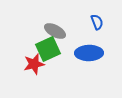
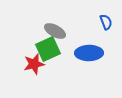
blue semicircle: moved 9 px right
